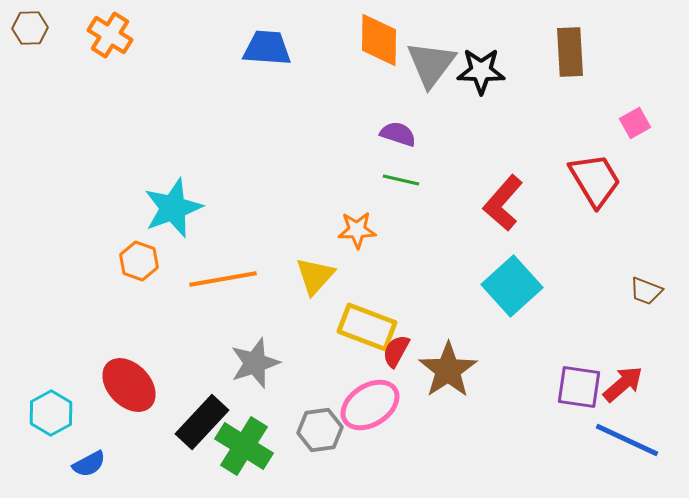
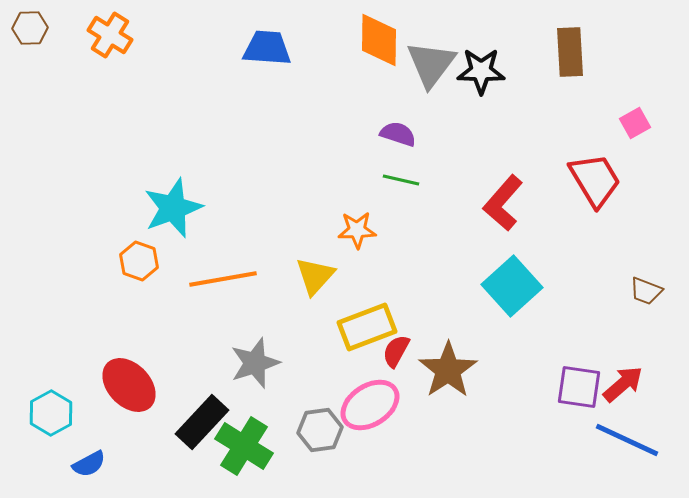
yellow rectangle: rotated 42 degrees counterclockwise
